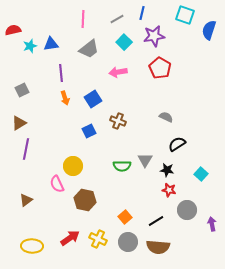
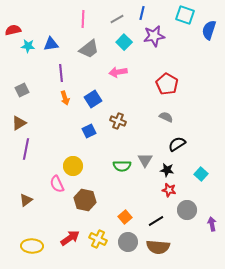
cyan star at (30, 46): moved 2 px left; rotated 24 degrees clockwise
red pentagon at (160, 68): moved 7 px right, 16 px down
